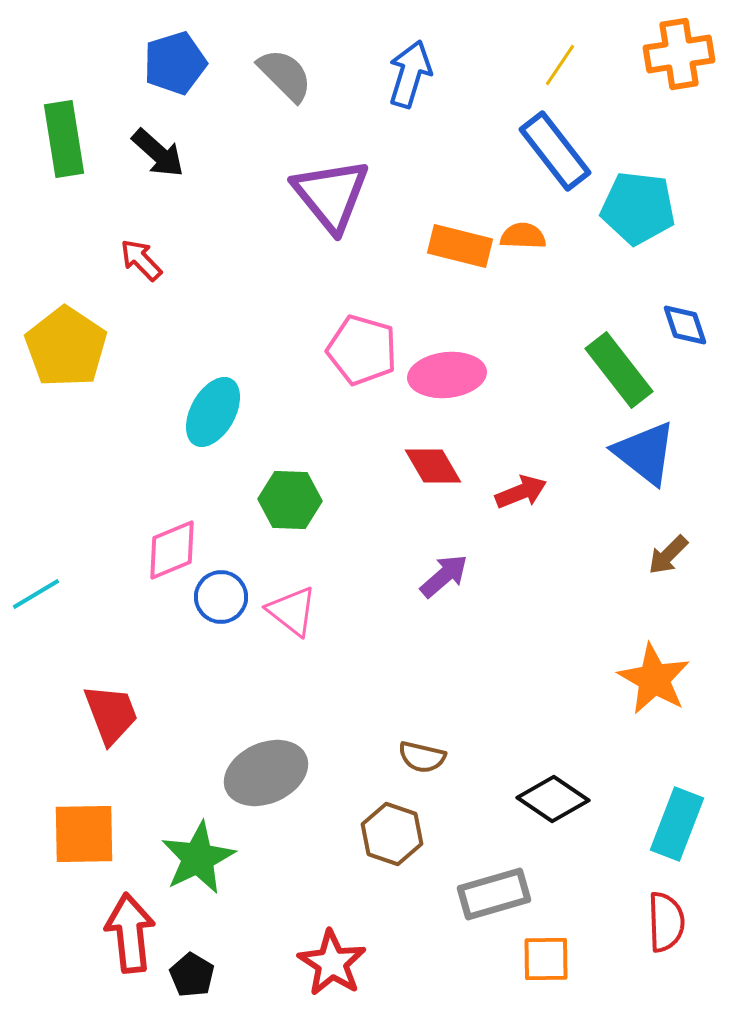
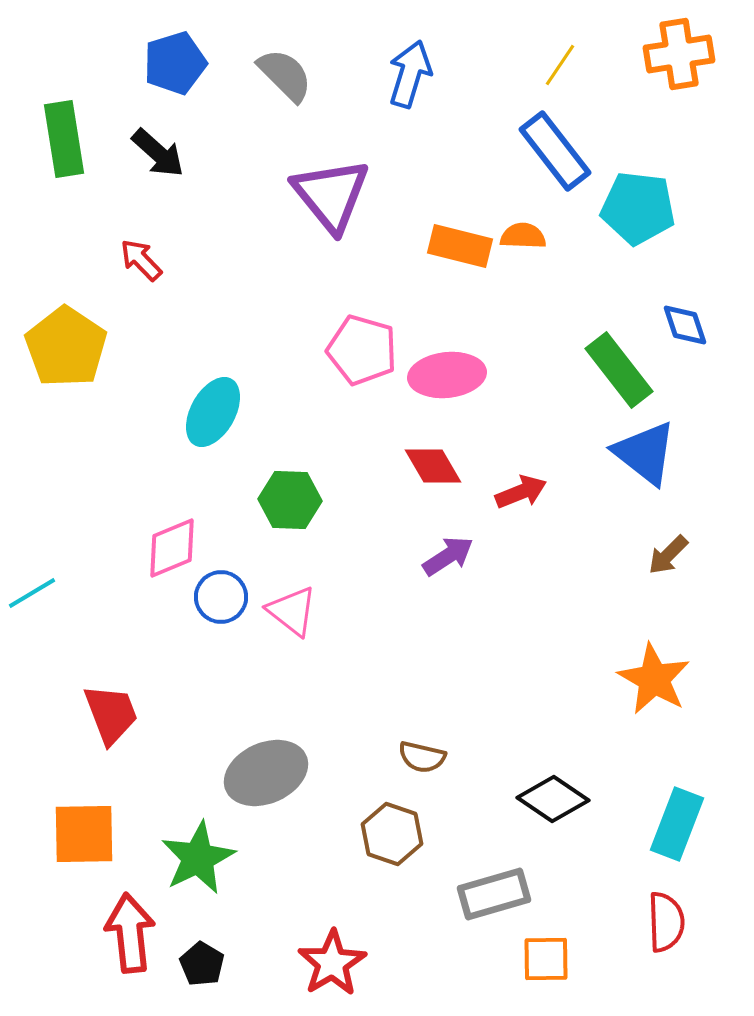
pink diamond at (172, 550): moved 2 px up
purple arrow at (444, 576): moved 4 px right, 20 px up; rotated 8 degrees clockwise
cyan line at (36, 594): moved 4 px left, 1 px up
red star at (332, 963): rotated 8 degrees clockwise
black pentagon at (192, 975): moved 10 px right, 11 px up
